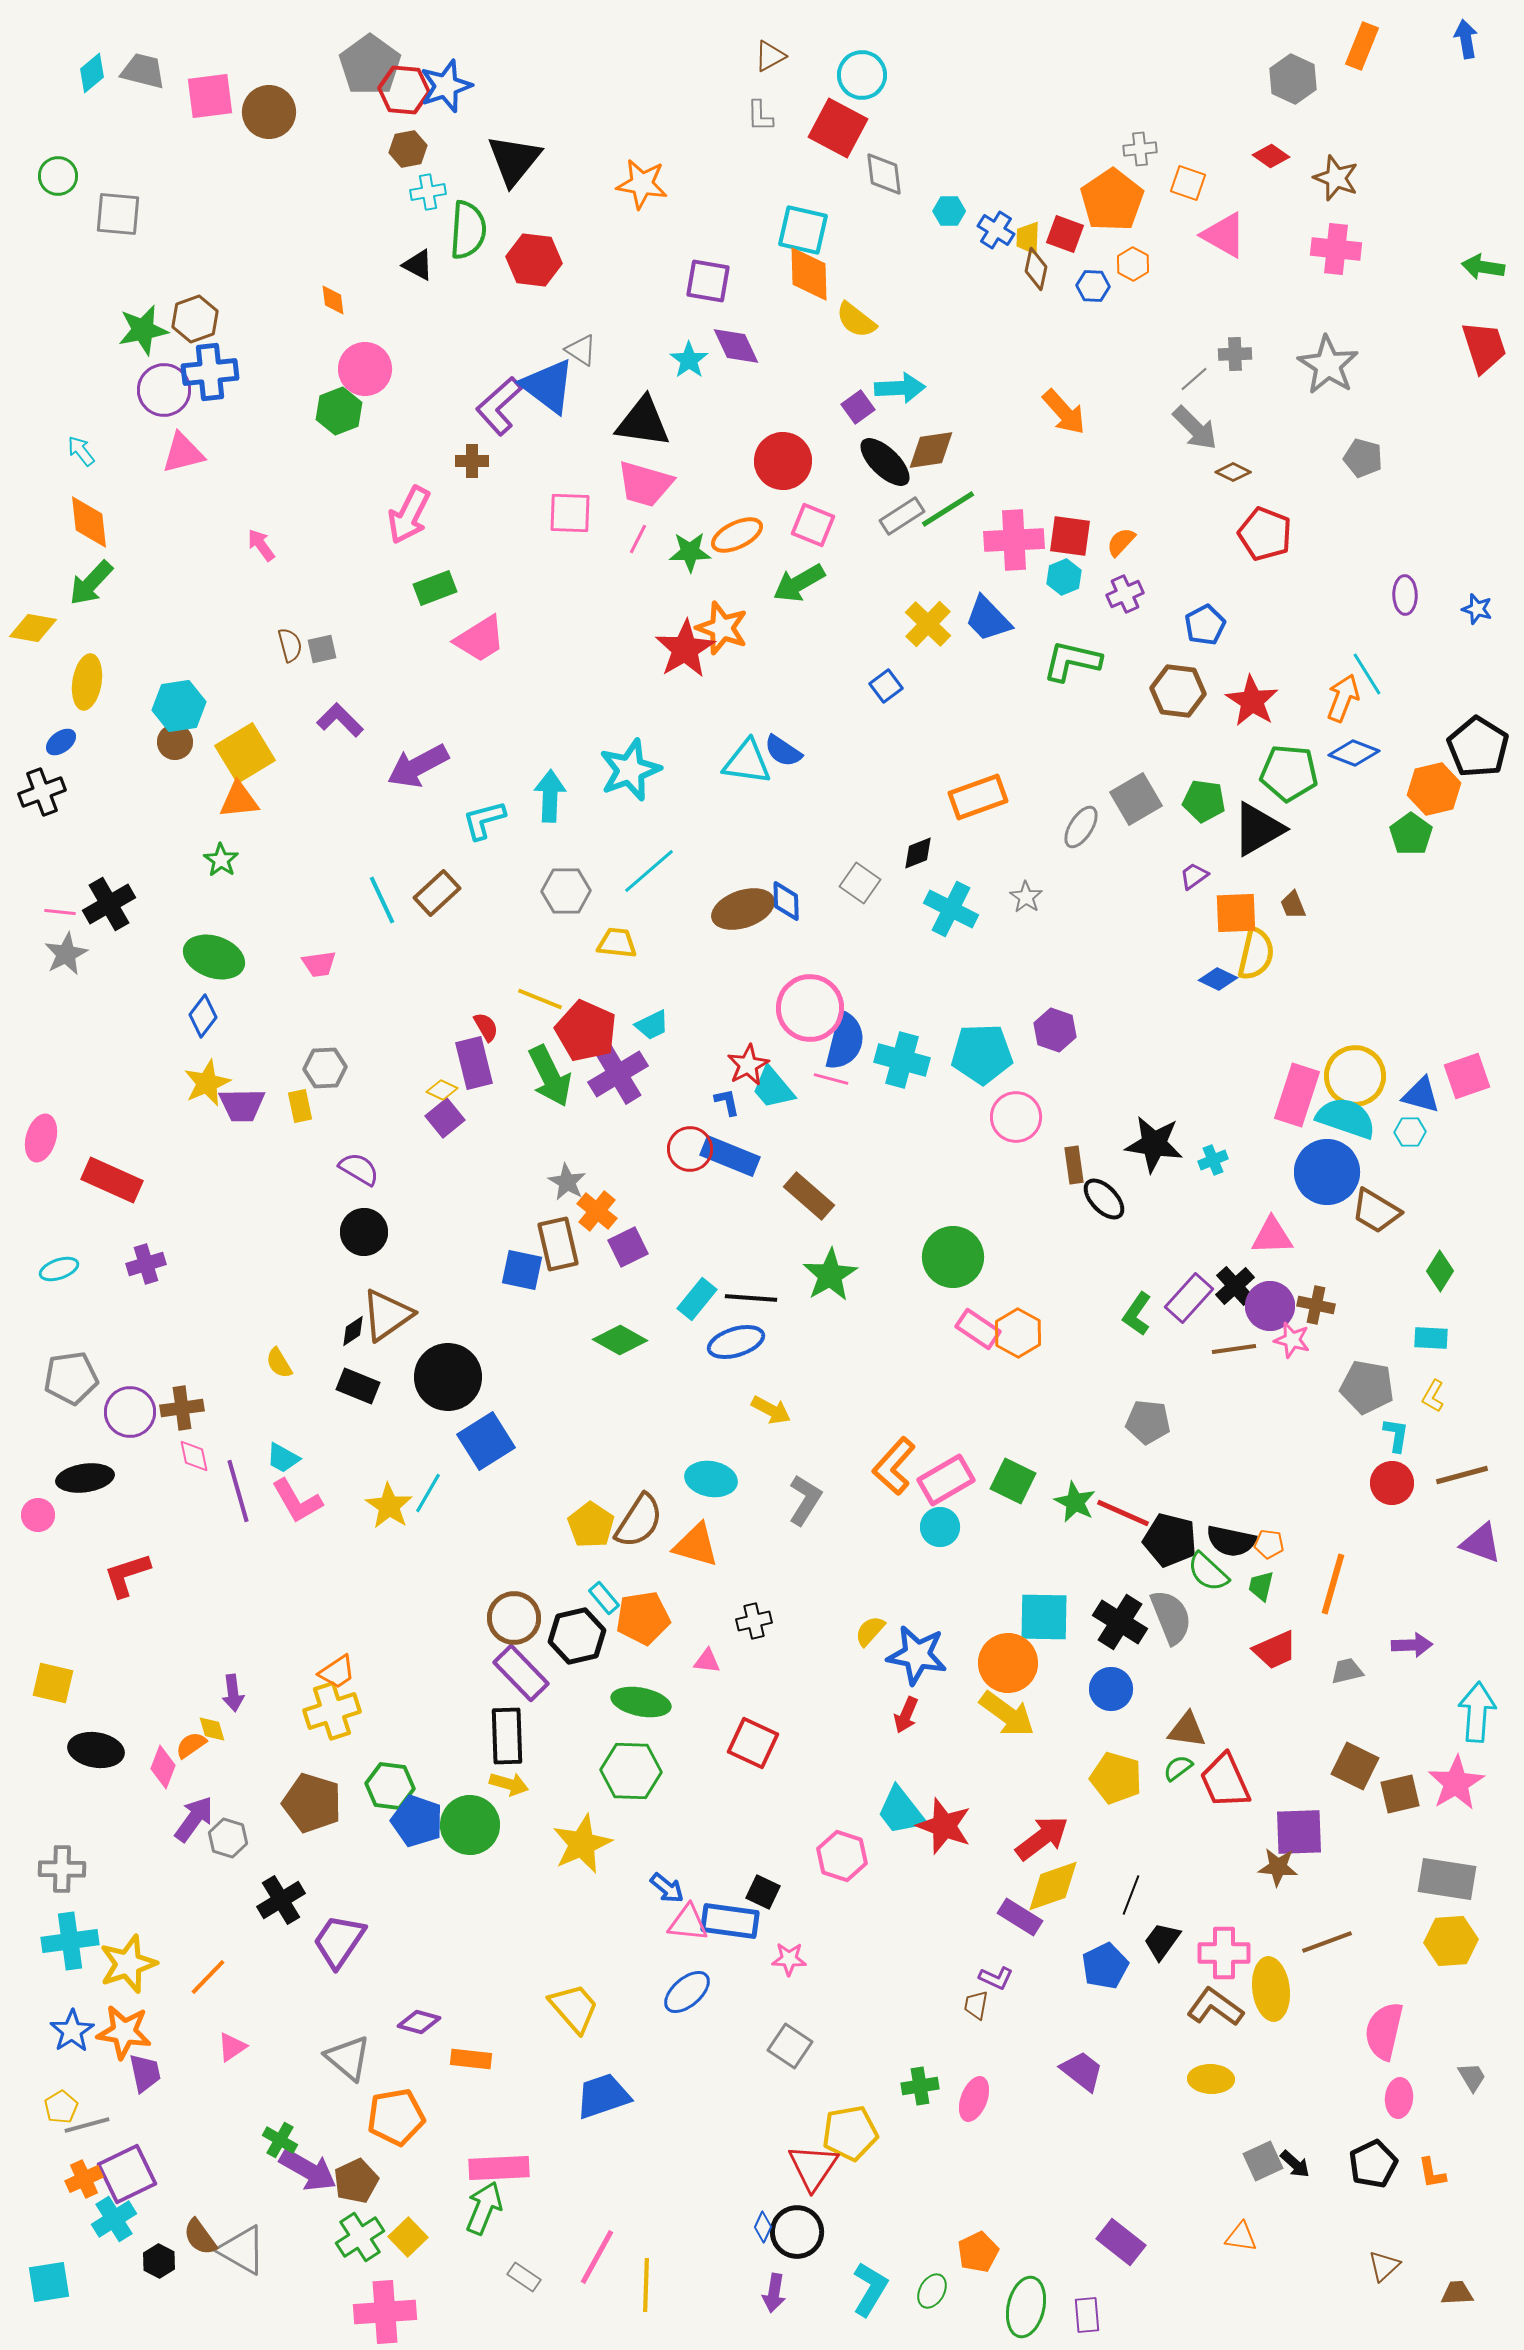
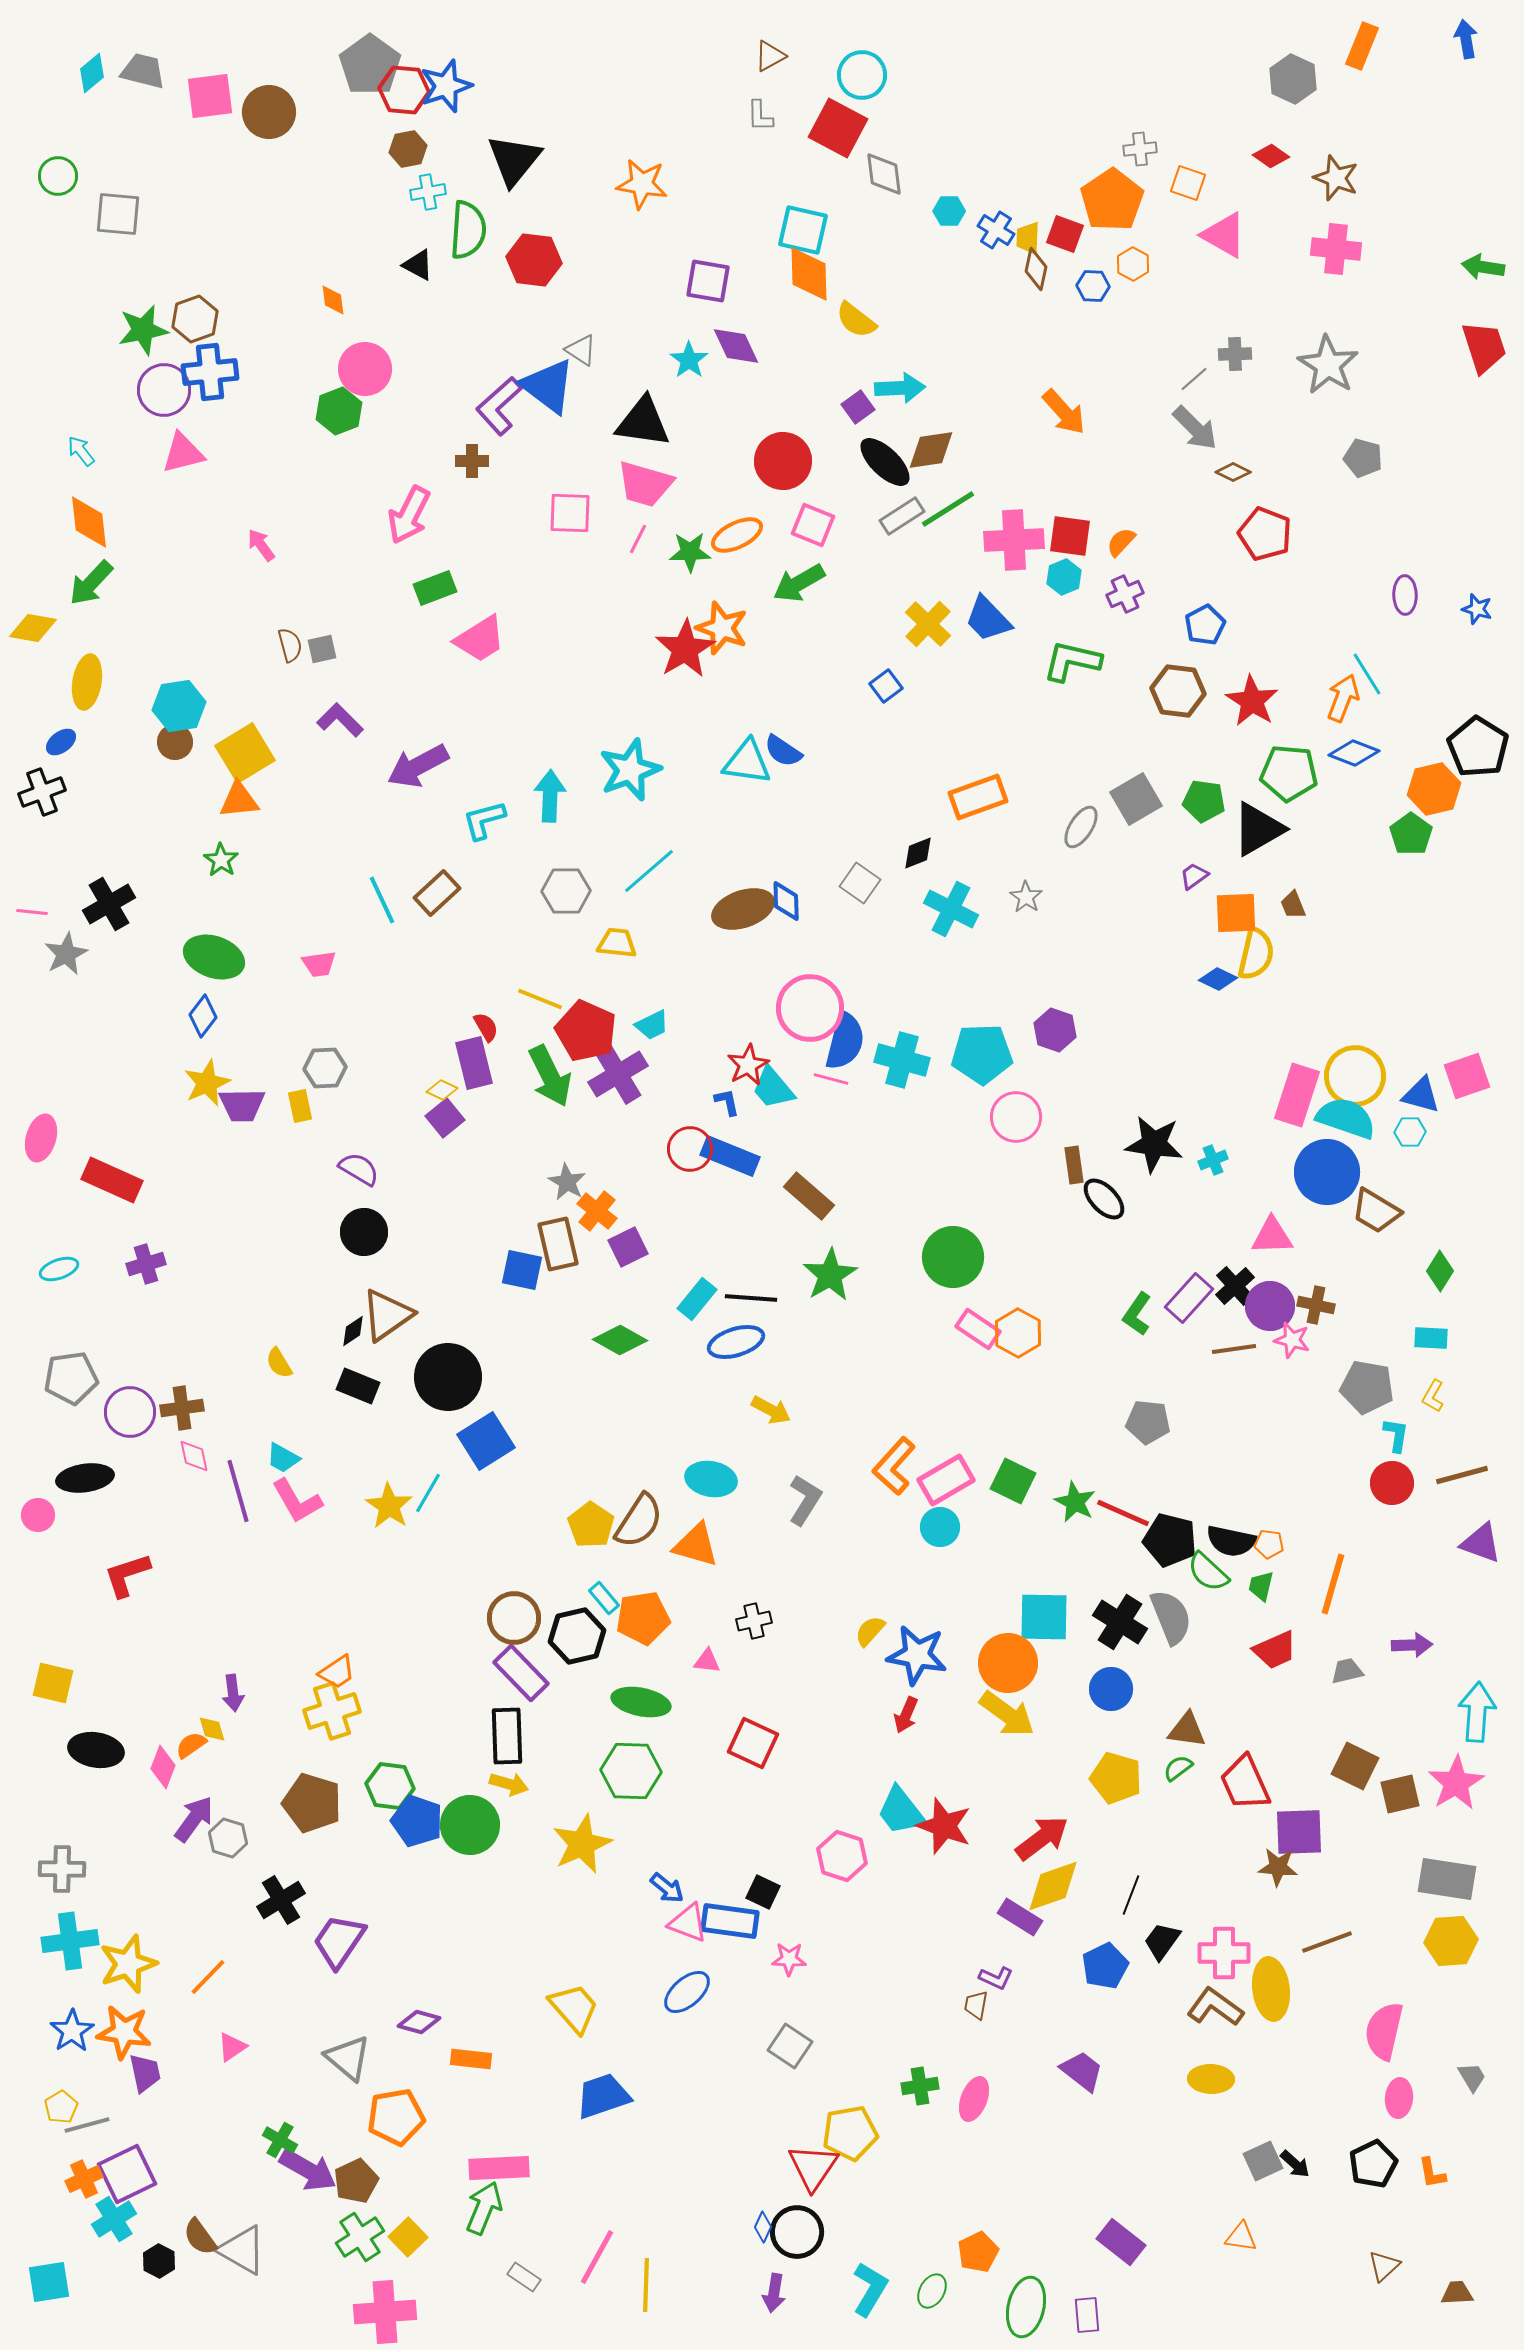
pink line at (60, 912): moved 28 px left
red trapezoid at (1225, 1781): moved 20 px right, 2 px down
pink triangle at (688, 1923): rotated 15 degrees clockwise
